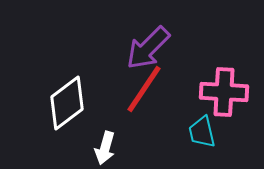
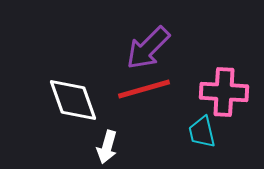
red line: rotated 40 degrees clockwise
white diamond: moved 6 px right, 3 px up; rotated 72 degrees counterclockwise
white arrow: moved 2 px right, 1 px up
